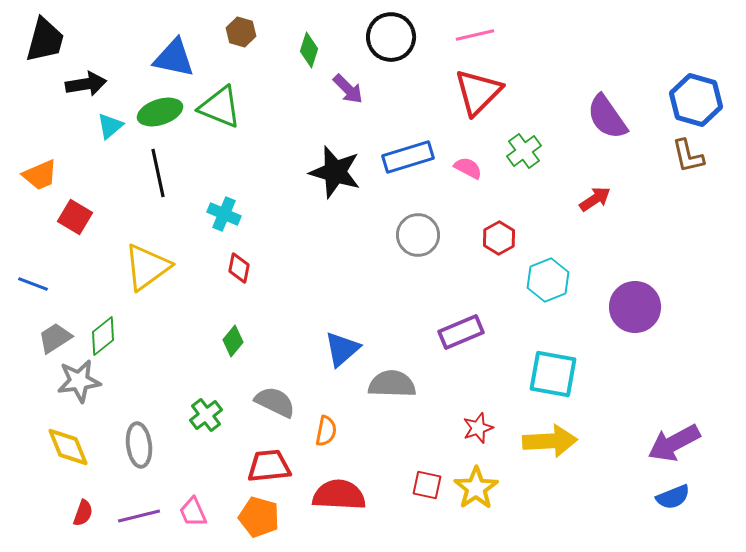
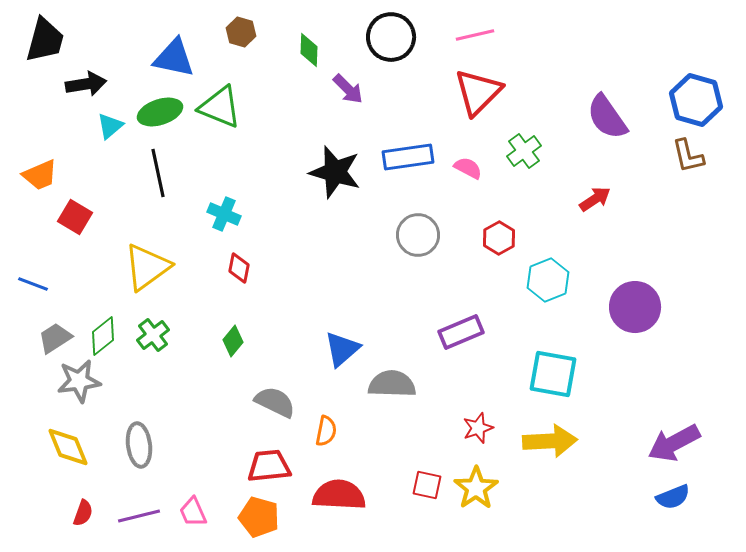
green diamond at (309, 50): rotated 16 degrees counterclockwise
blue rectangle at (408, 157): rotated 9 degrees clockwise
green cross at (206, 415): moved 53 px left, 80 px up
